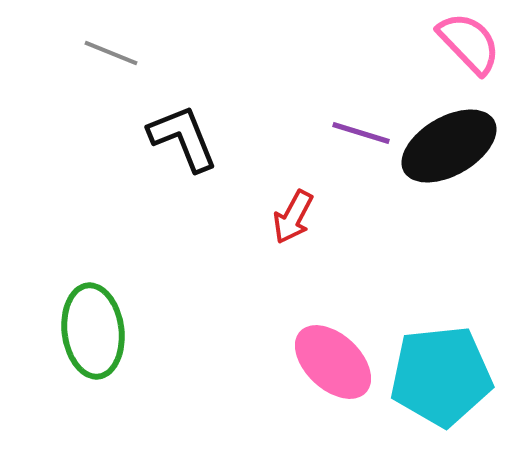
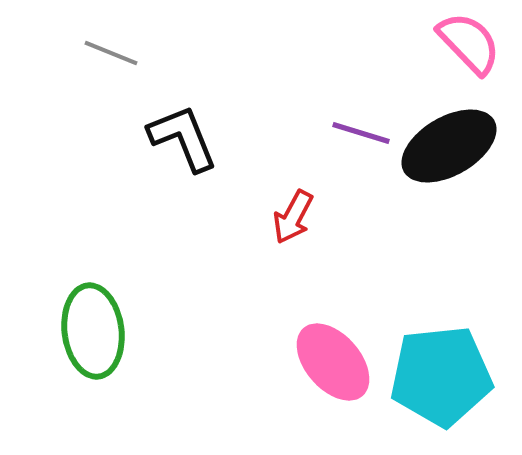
pink ellipse: rotated 6 degrees clockwise
